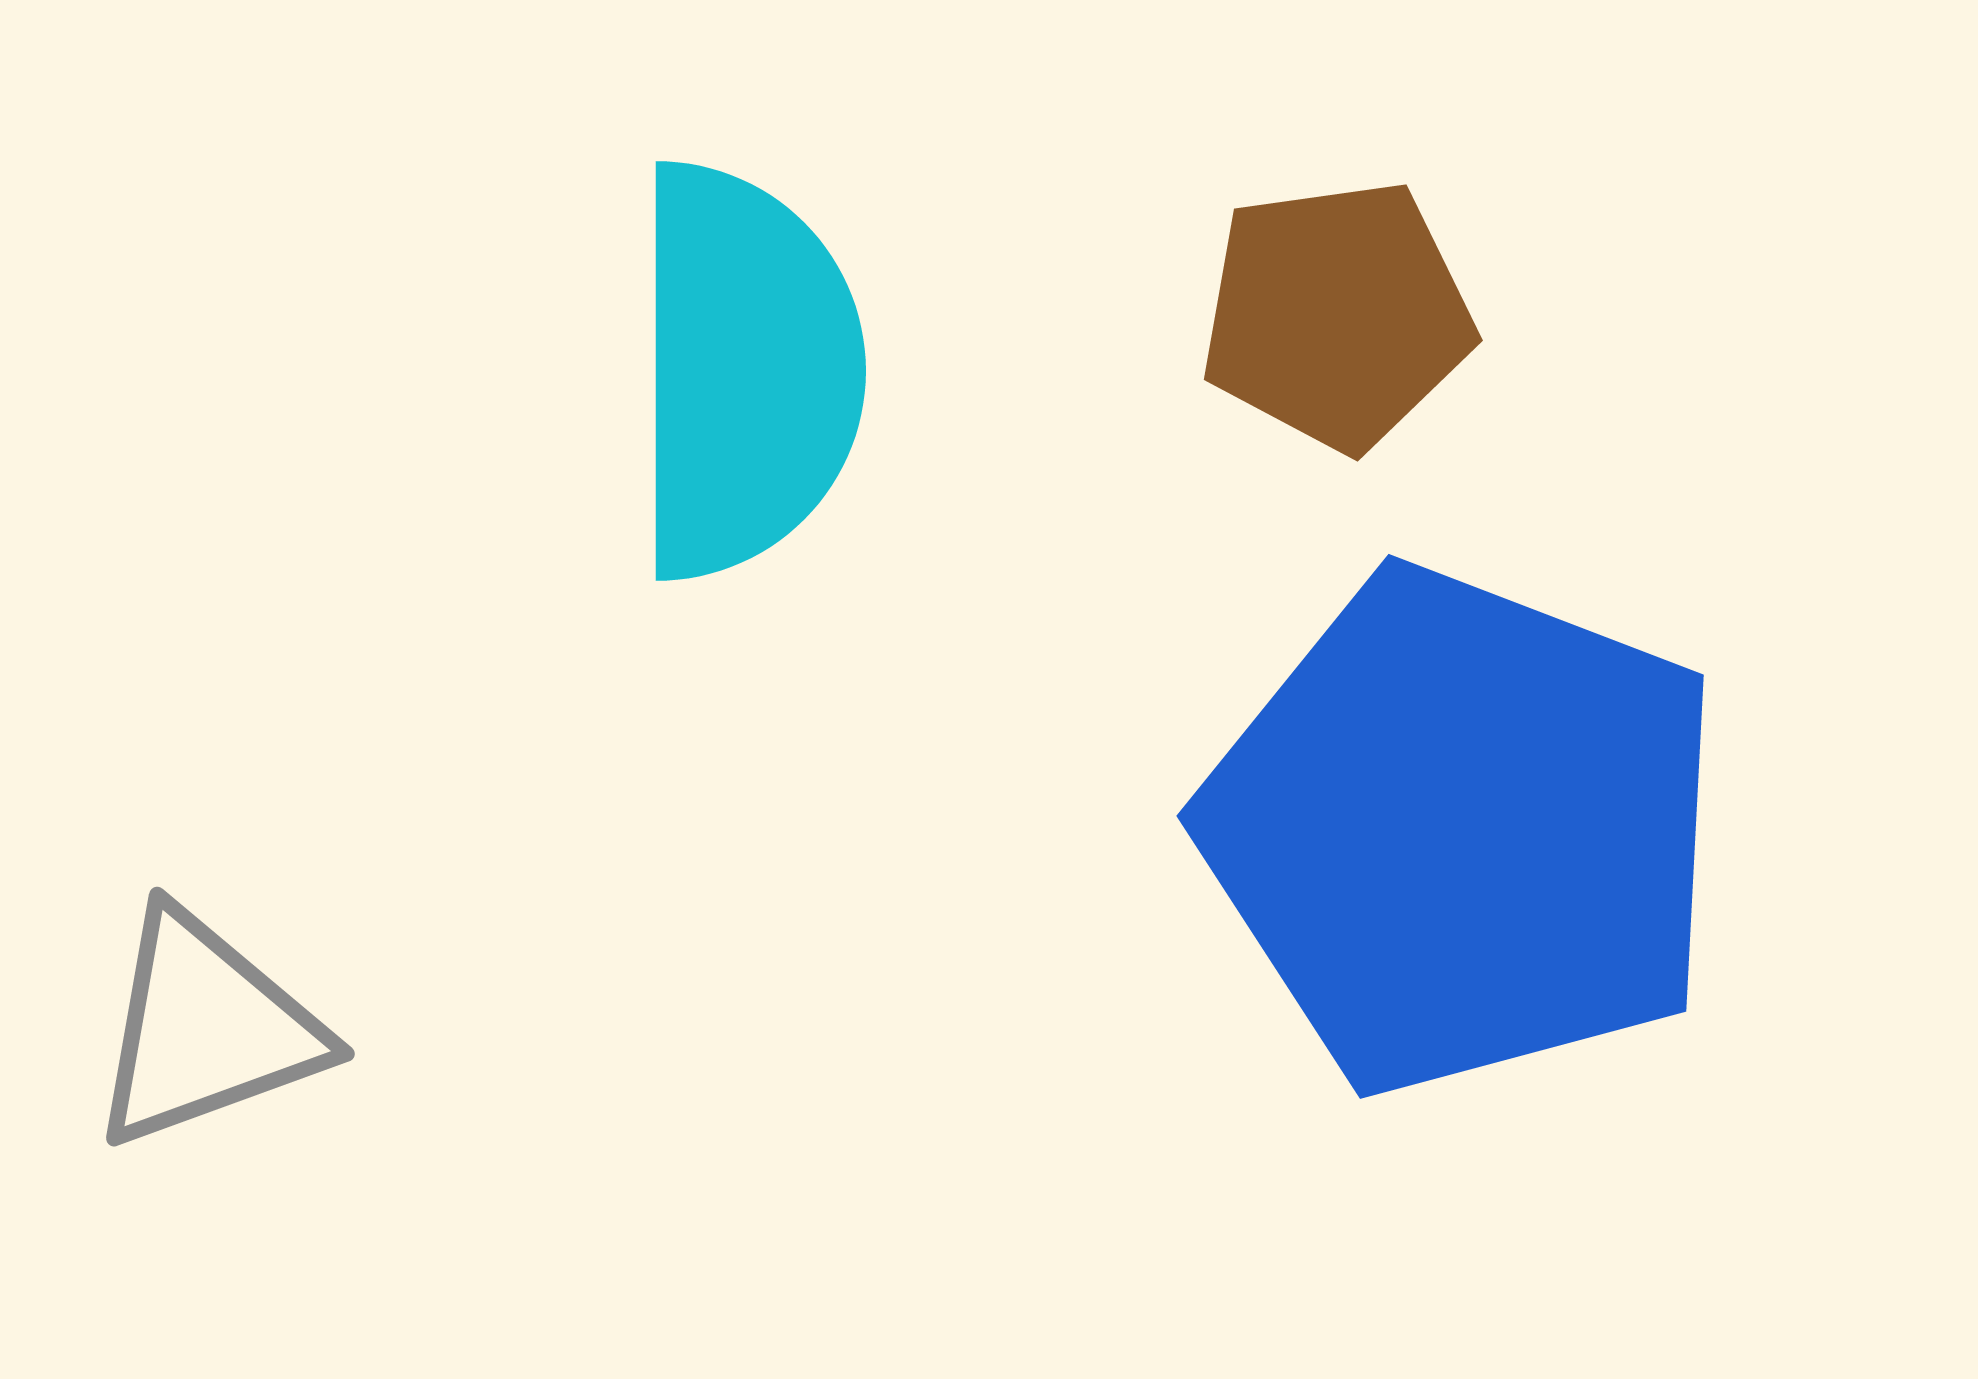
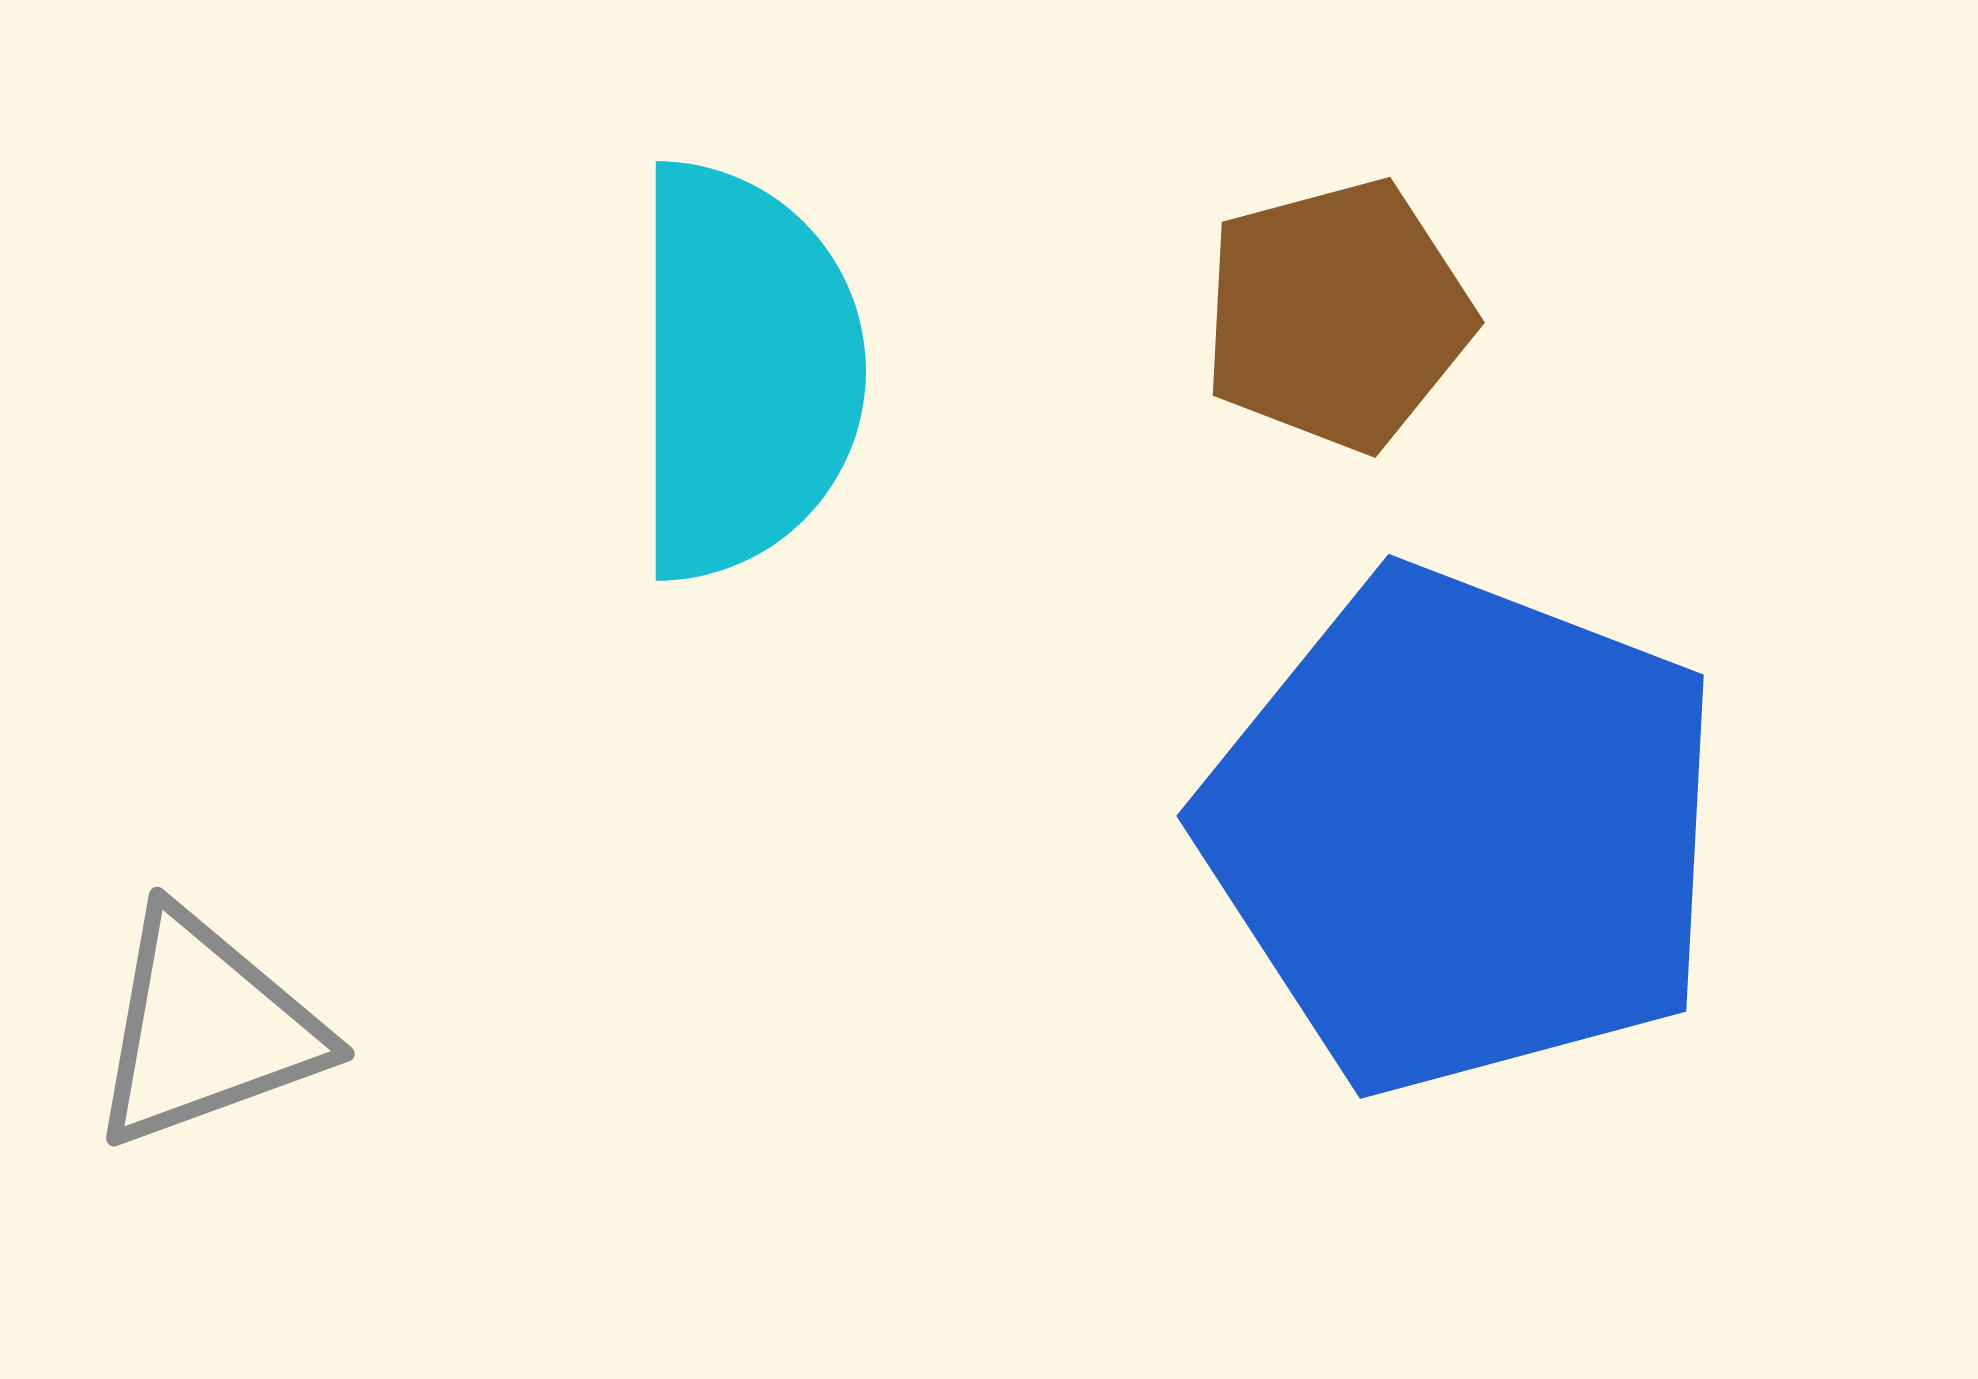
brown pentagon: rotated 7 degrees counterclockwise
